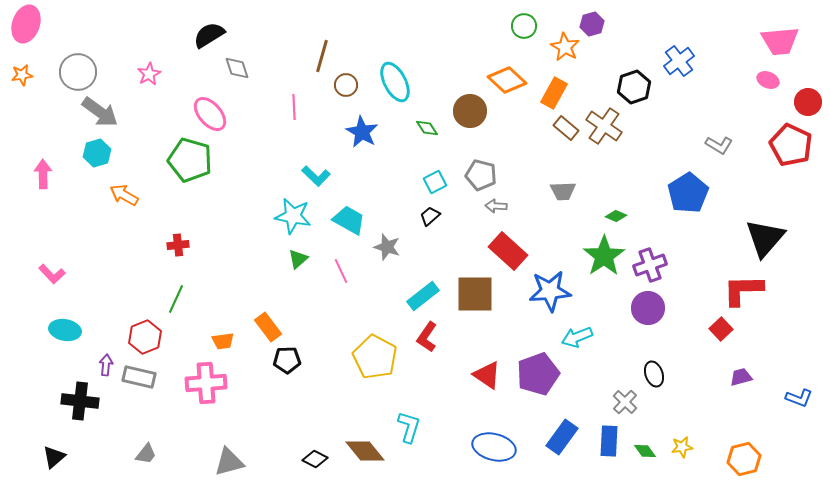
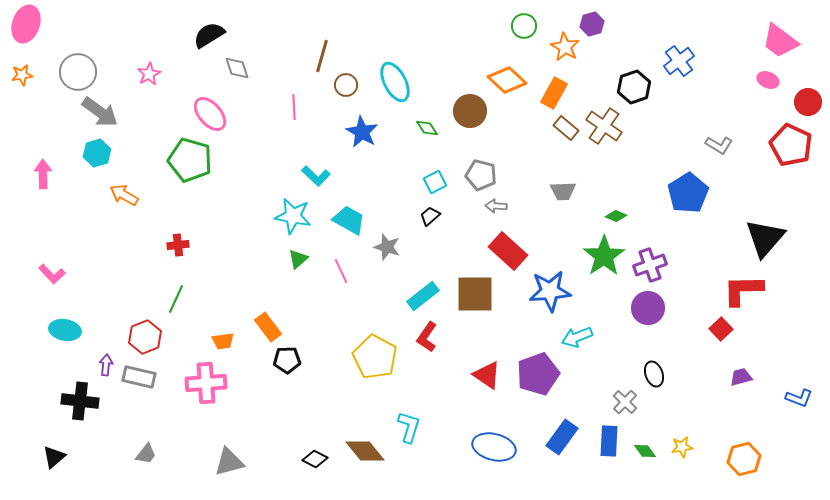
pink trapezoid at (780, 41): rotated 42 degrees clockwise
